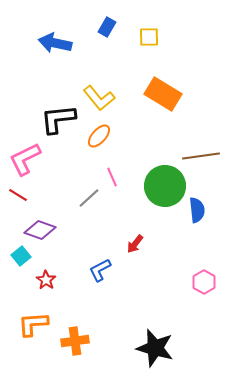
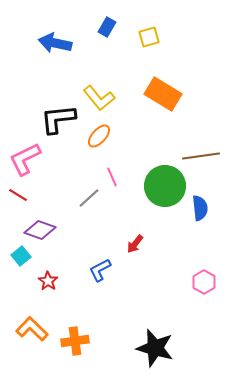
yellow square: rotated 15 degrees counterclockwise
blue semicircle: moved 3 px right, 2 px up
red star: moved 2 px right, 1 px down
orange L-shape: moved 1 px left, 5 px down; rotated 48 degrees clockwise
